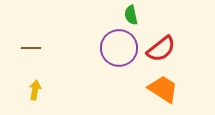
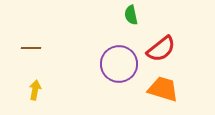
purple circle: moved 16 px down
orange trapezoid: rotated 16 degrees counterclockwise
